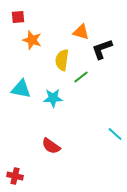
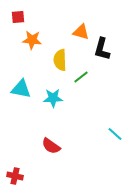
orange star: rotated 12 degrees counterclockwise
black L-shape: rotated 55 degrees counterclockwise
yellow semicircle: moved 2 px left; rotated 10 degrees counterclockwise
